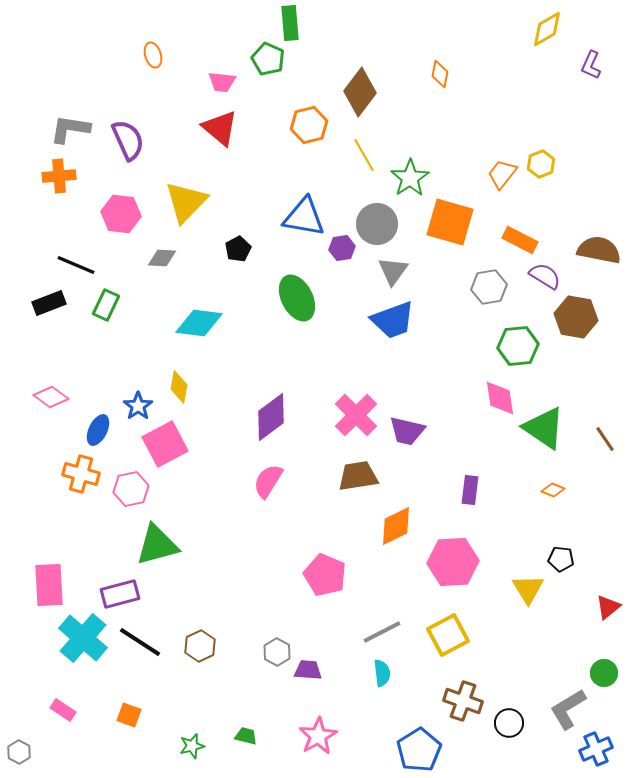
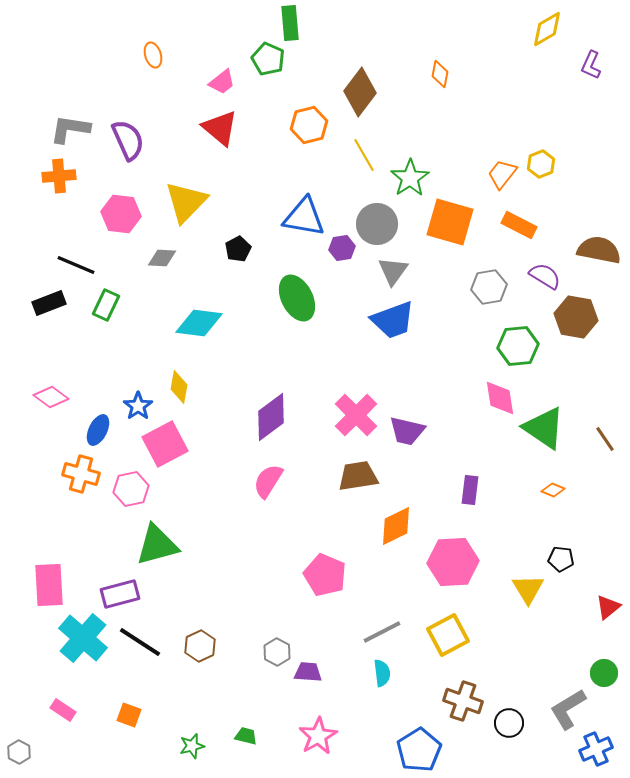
pink trapezoid at (222, 82): rotated 44 degrees counterclockwise
orange rectangle at (520, 240): moved 1 px left, 15 px up
purple trapezoid at (308, 670): moved 2 px down
